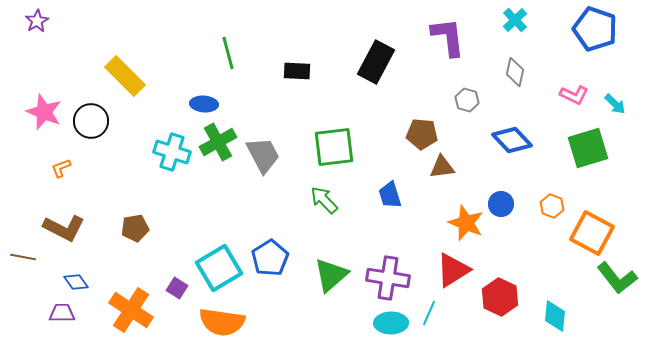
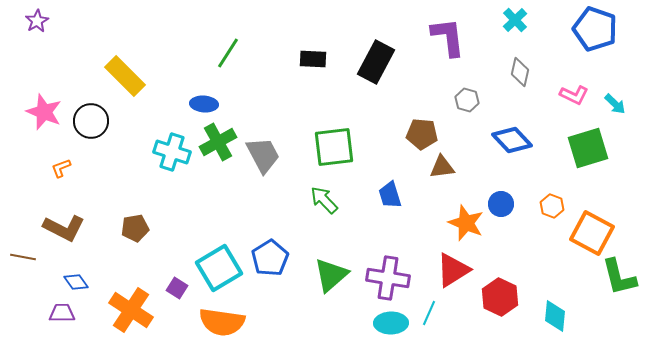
green line at (228, 53): rotated 48 degrees clockwise
black rectangle at (297, 71): moved 16 px right, 12 px up
gray diamond at (515, 72): moved 5 px right
green L-shape at (617, 278): moved 2 px right, 1 px up; rotated 24 degrees clockwise
